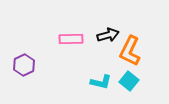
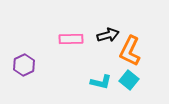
cyan square: moved 1 px up
